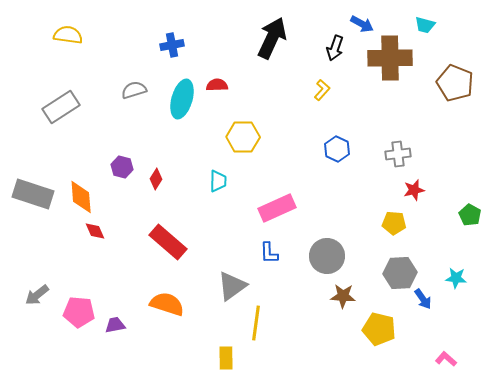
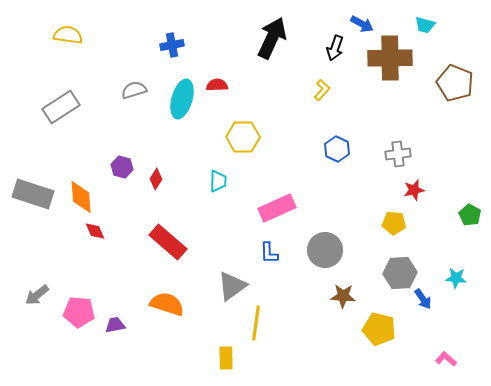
gray circle at (327, 256): moved 2 px left, 6 px up
